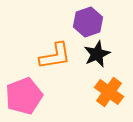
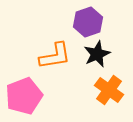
orange cross: moved 2 px up
